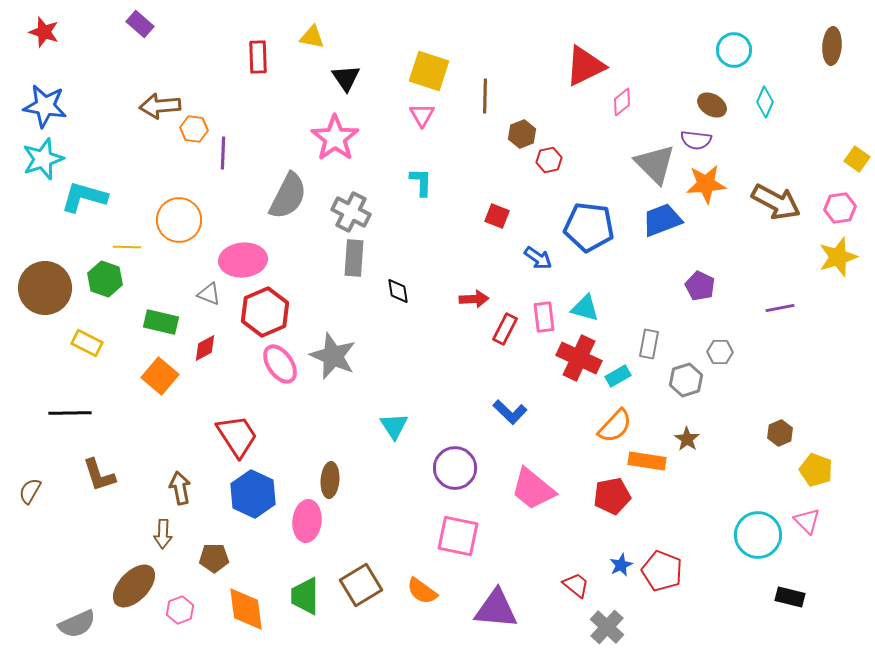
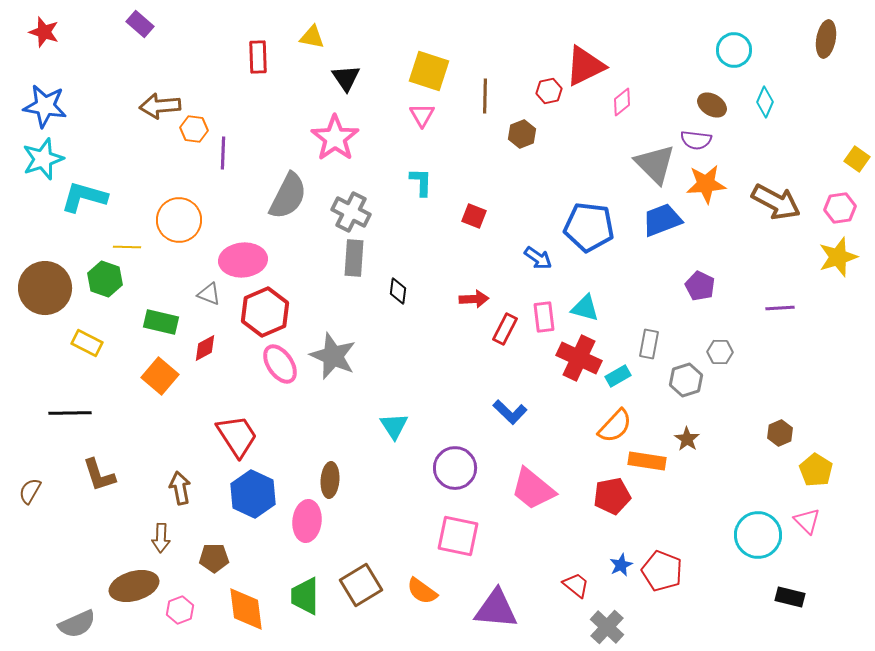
brown ellipse at (832, 46): moved 6 px left, 7 px up; rotated 6 degrees clockwise
red hexagon at (549, 160): moved 69 px up
red square at (497, 216): moved 23 px left
black diamond at (398, 291): rotated 16 degrees clockwise
purple line at (780, 308): rotated 8 degrees clockwise
yellow pentagon at (816, 470): rotated 12 degrees clockwise
brown arrow at (163, 534): moved 2 px left, 4 px down
brown ellipse at (134, 586): rotated 30 degrees clockwise
